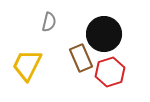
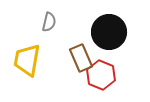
black circle: moved 5 px right, 2 px up
yellow trapezoid: moved 5 px up; rotated 16 degrees counterclockwise
red hexagon: moved 9 px left, 3 px down; rotated 20 degrees counterclockwise
